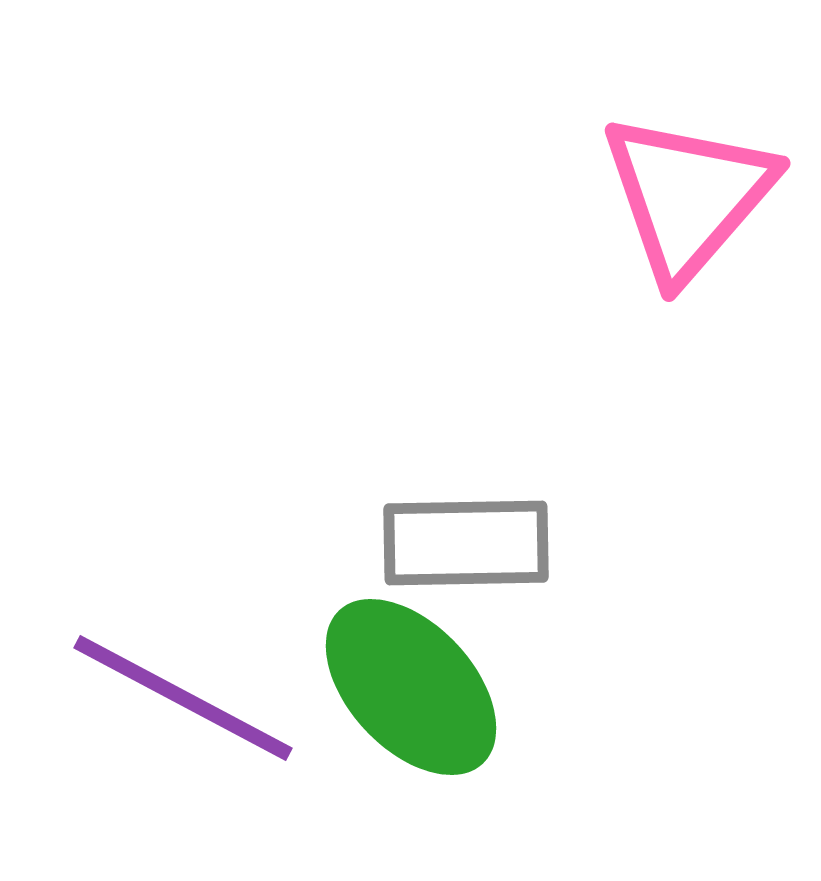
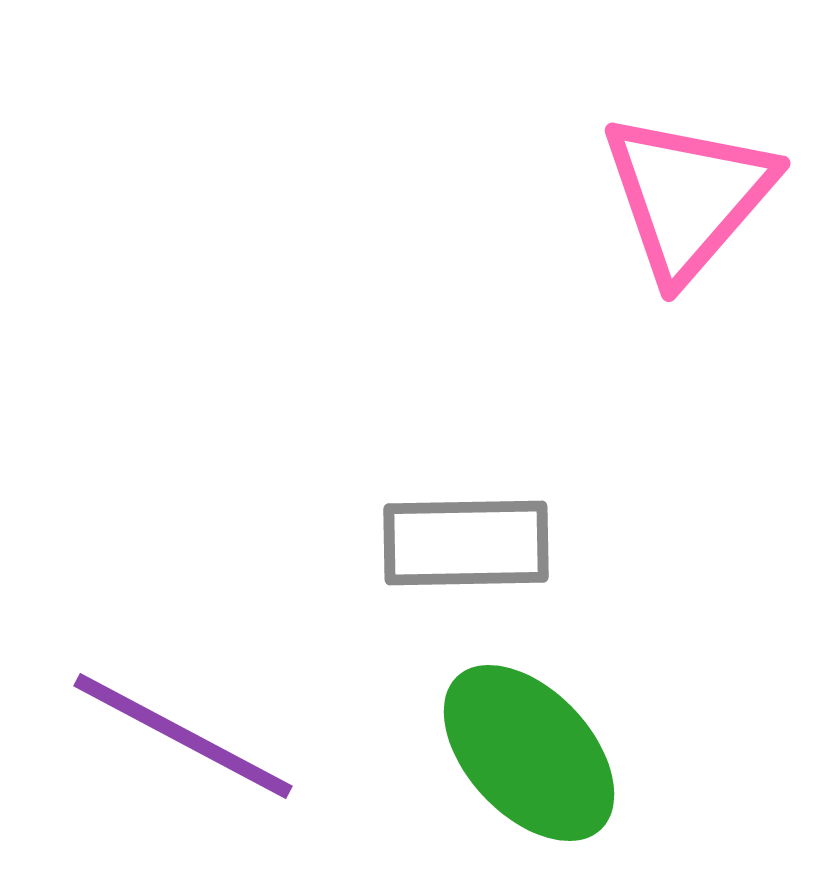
green ellipse: moved 118 px right, 66 px down
purple line: moved 38 px down
